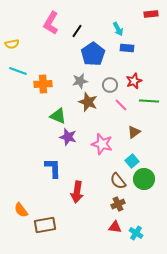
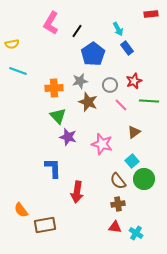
blue rectangle: rotated 48 degrees clockwise
orange cross: moved 11 px right, 4 px down
green triangle: rotated 24 degrees clockwise
brown cross: rotated 16 degrees clockwise
